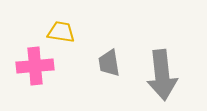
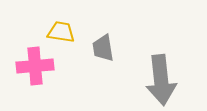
gray trapezoid: moved 6 px left, 15 px up
gray arrow: moved 1 px left, 5 px down
